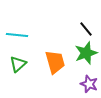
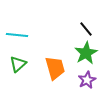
green star: rotated 10 degrees counterclockwise
orange trapezoid: moved 6 px down
purple star: moved 2 px left, 4 px up; rotated 24 degrees clockwise
